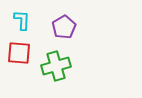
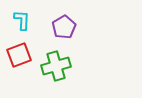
red square: moved 2 px down; rotated 25 degrees counterclockwise
